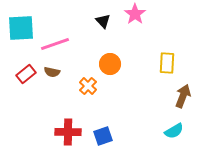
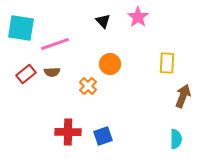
pink star: moved 3 px right, 3 px down
cyan square: rotated 12 degrees clockwise
brown semicircle: rotated 14 degrees counterclockwise
cyan semicircle: moved 2 px right, 8 px down; rotated 60 degrees counterclockwise
